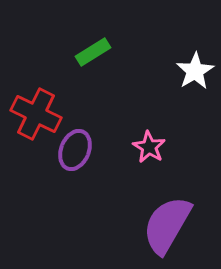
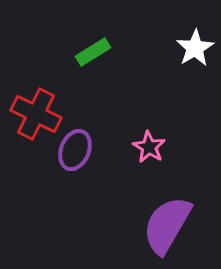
white star: moved 23 px up
